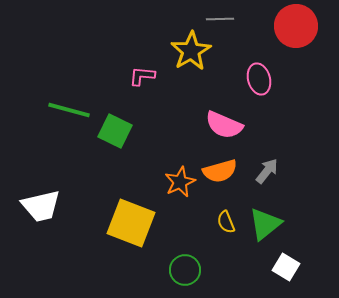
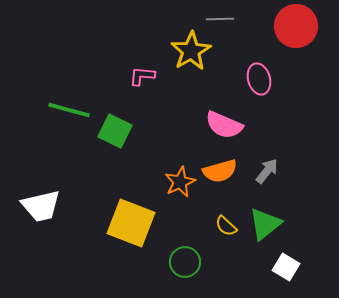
yellow semicircle: moved 4 px down; rotated 25 degrees counterclockwise
green circle: moved 8 px up
